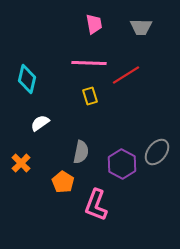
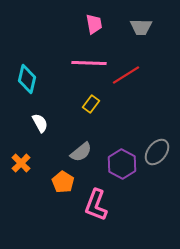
yellow rectangle: moved 1 px right, 8 px down; rotated 54 degrees clockwise
white semicircle: rotated 96 degrees clockwise
gray semicircle: rotated 40 degrees clockwise
